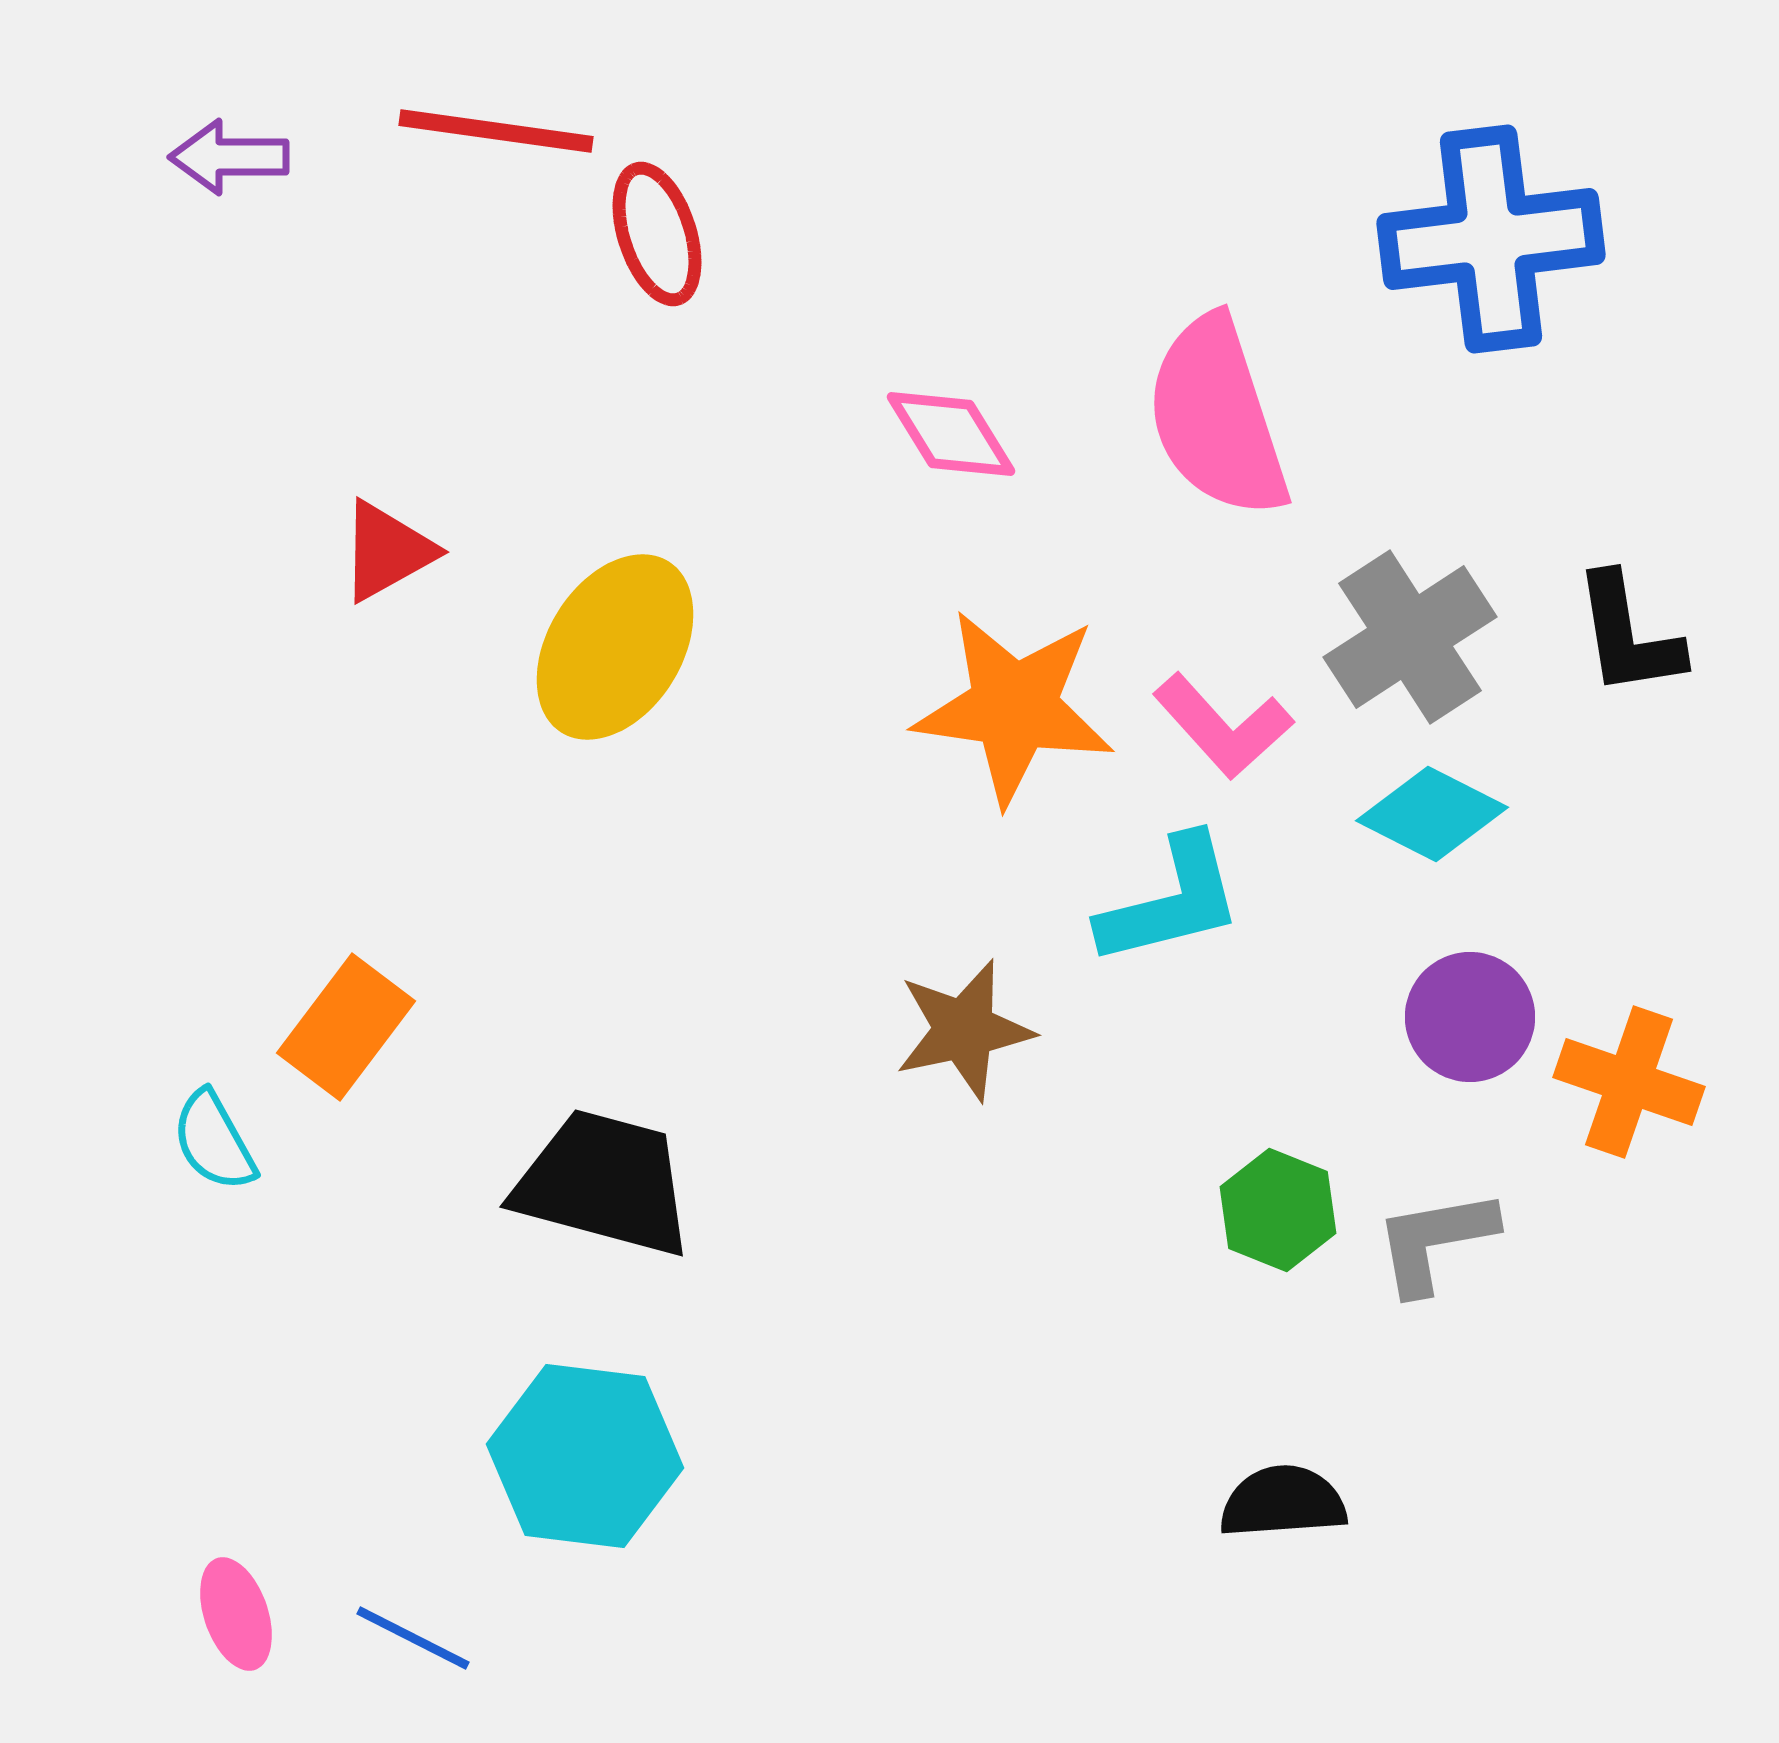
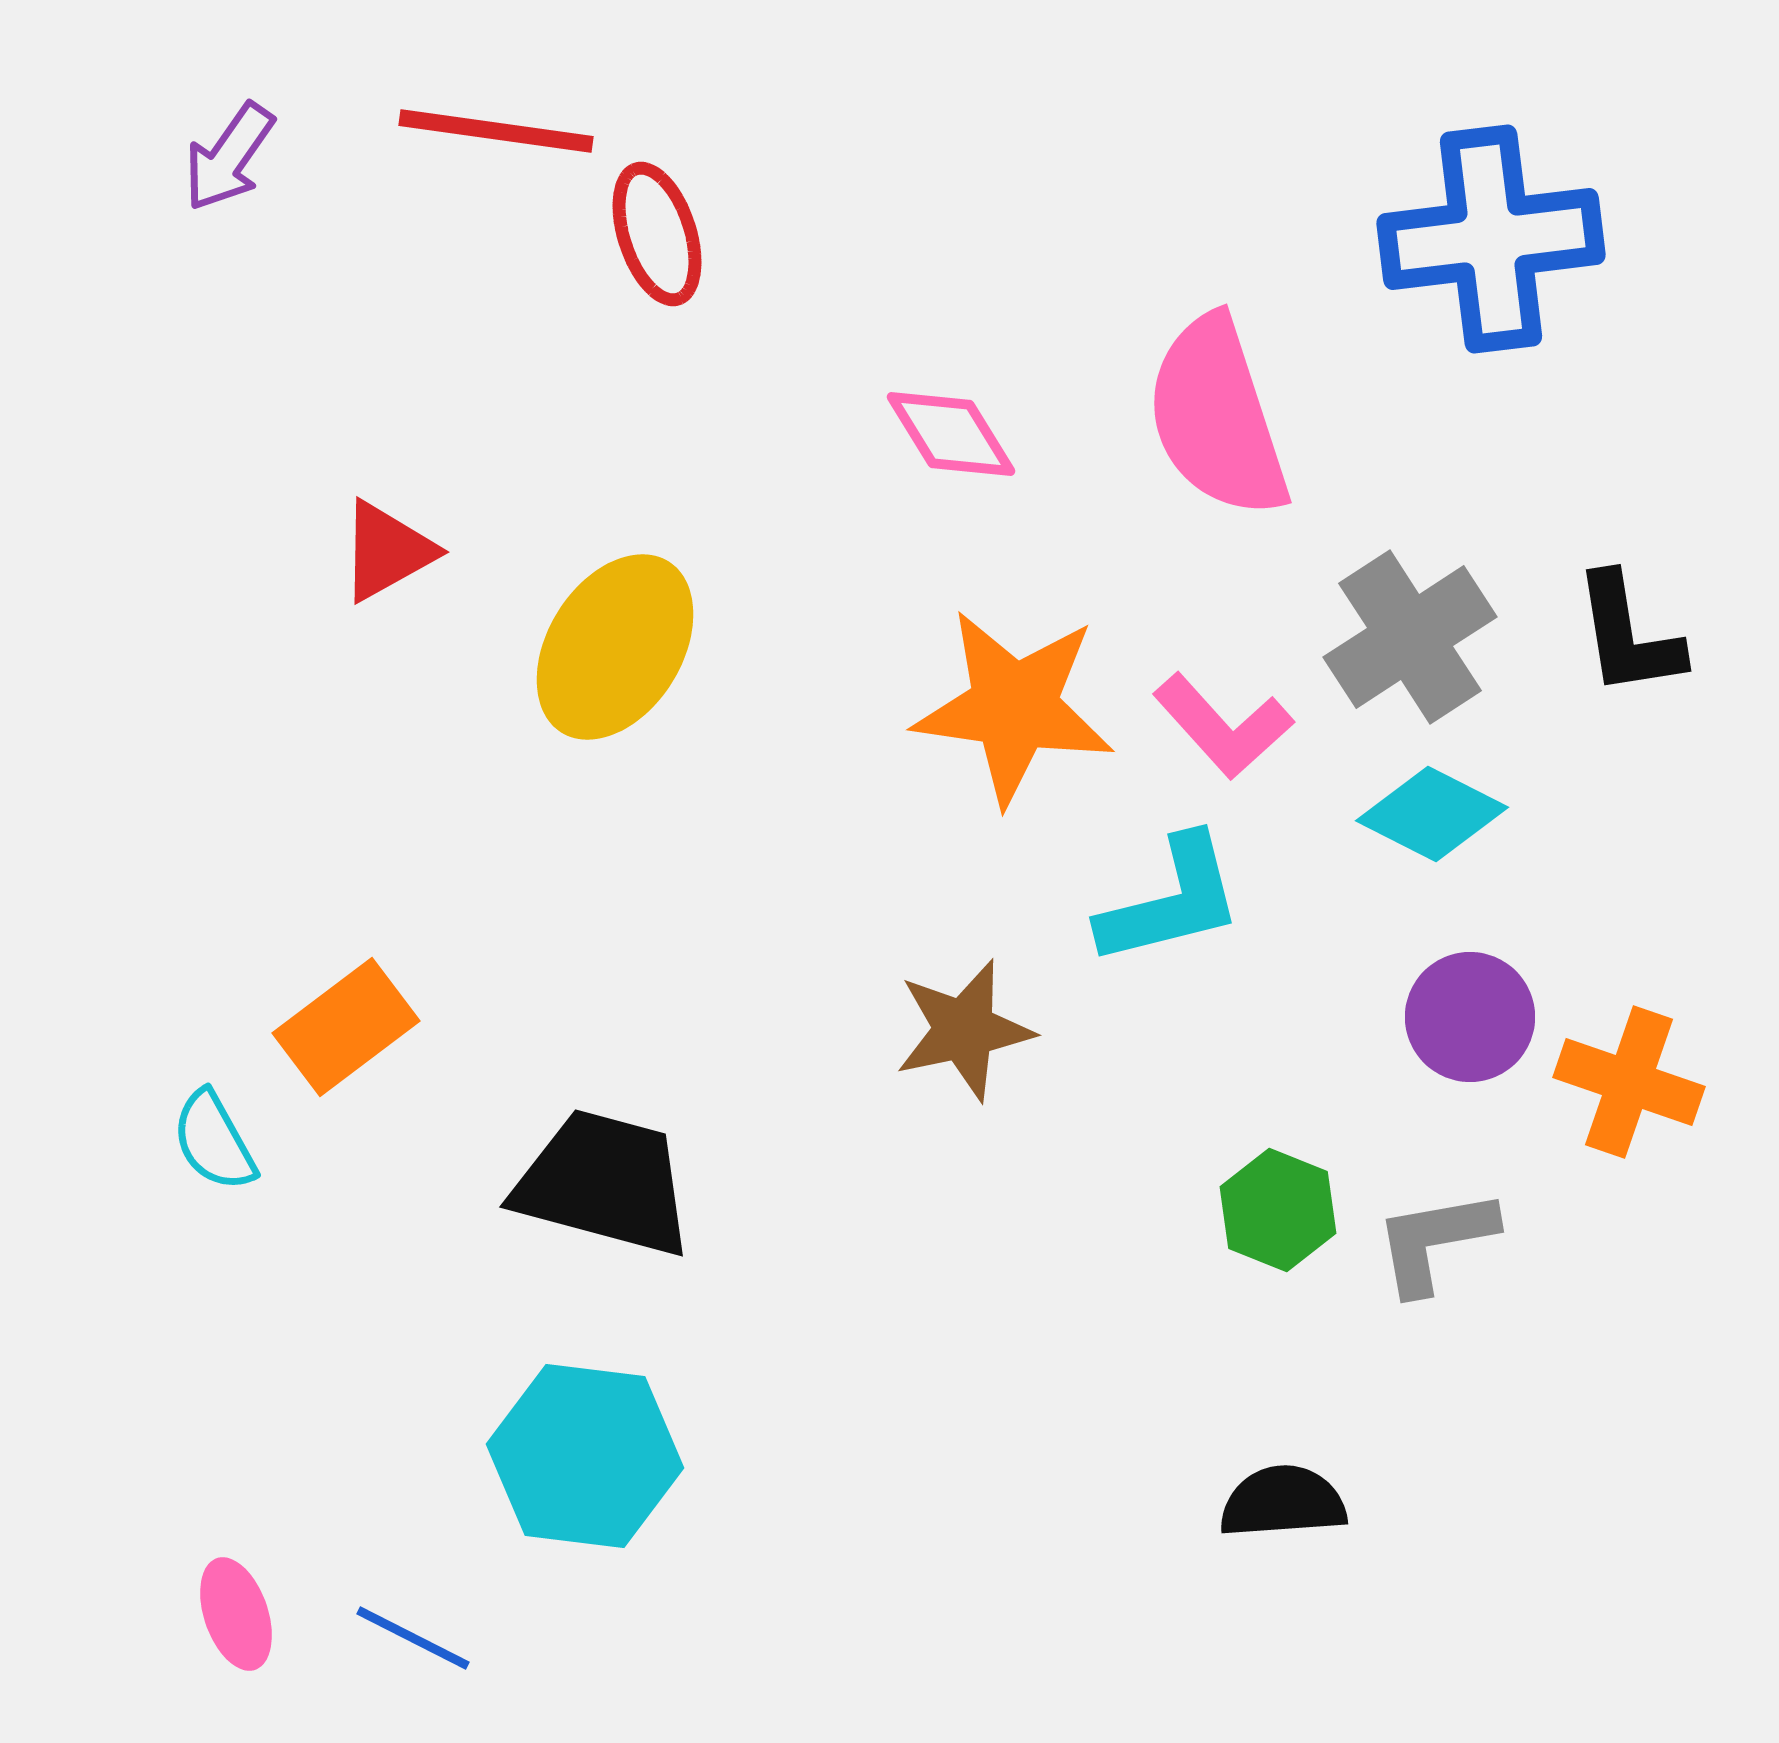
purple arrow: rotated 55 degrees counterclockwise
orange rectangle: rotated 16 degrees clockwise
